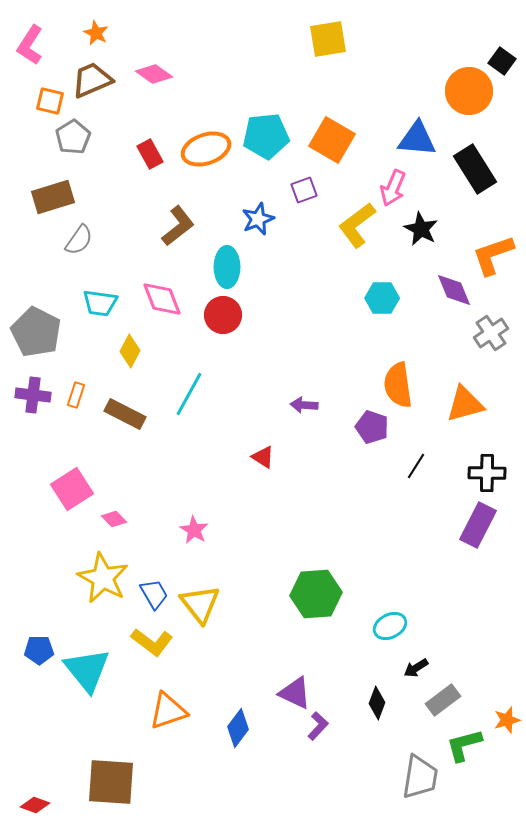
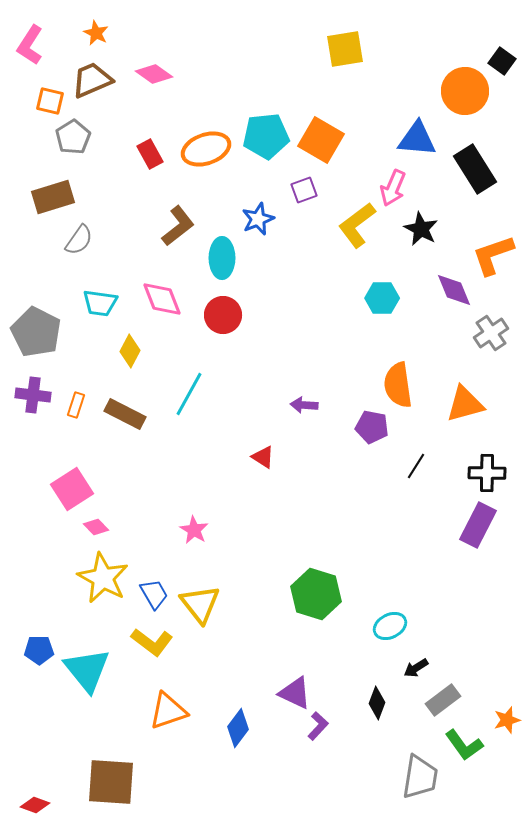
yellow square at (328, 39): moved 17 px right, 10 px down
orange circle at (469, 91): moved 4 px left
orange square at (332, 140): moved 11 px left
cyan ellipse at (227, 267): moved 5 px left, 9 px up
orange rectangle at (76, 395): moved 10 px down
purple pentagon at (372, 427): rotated 8 degrees counterclockwise
pink diamond at (114, 519): moved 18 px left, 8 px down
green hexagon at (316, 594): rotated 21 degrees clockwise
green L-shape at (464, 745): rotated 111 degrees counterclockwise
